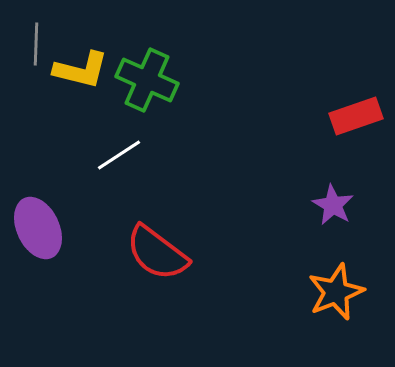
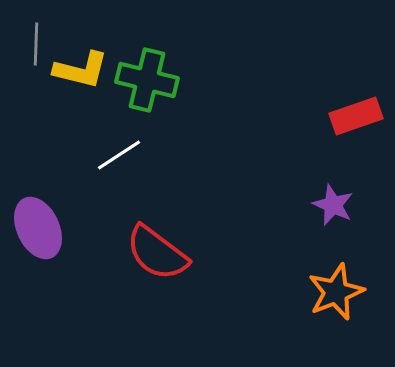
green cross: rotated 10 degrees counterclockwise
purple star: rotated 6 degrees counterclockwise
